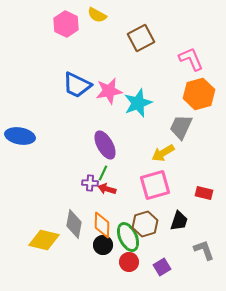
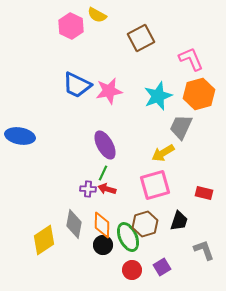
pink hexagon: moved 5 px right, 2 px down
cyan star: moved 20 px right, 7 px up
purple cross: moved 2 px left, 6 px down
yellow diamond: rotated 48 degrees counterclockwise
red circle: moved 3 px right, 8 px down
